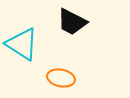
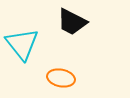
cyan triangle: rotated 18 degrees clockwise
